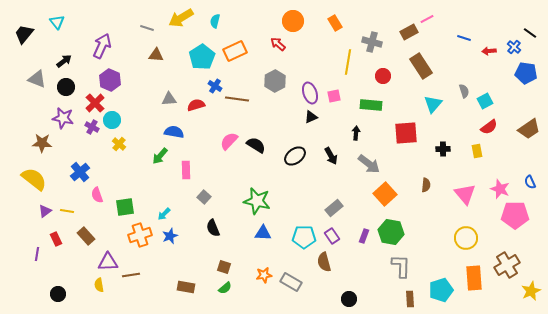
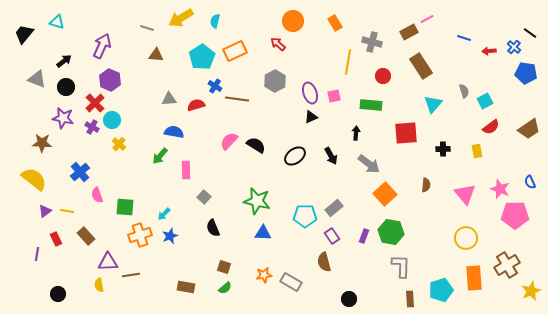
cyan triangle at (57, 22): rotated 35 degrees counterclockwise
red semicircle at (489, 127): moved 2 px right
green square at (125, 207): rotated 12 degrees clockwise
cyan pentagon at (304, 237): moved 1 px right, 21 px up
